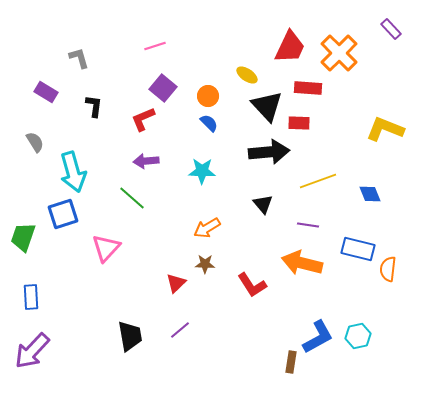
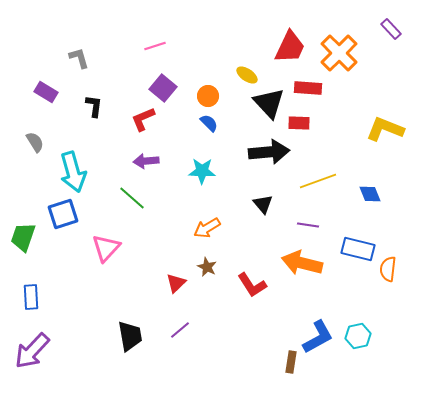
black triangle at (267, 106): moved 2 px right, 3 px up
brown star at (205, 264): moved 2 px right, 3 px down; rotated 24 degrees clockwise
